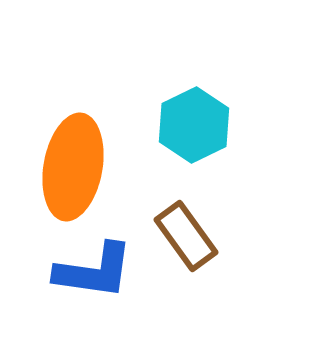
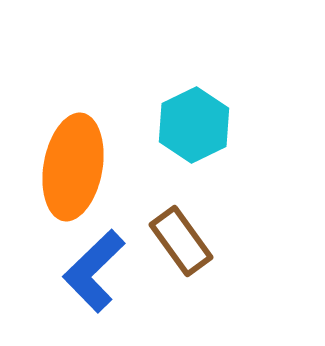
brown rectangle: moved 5 px left, 5 px down
blue L-shape: rotated 128 degrees clockwise
